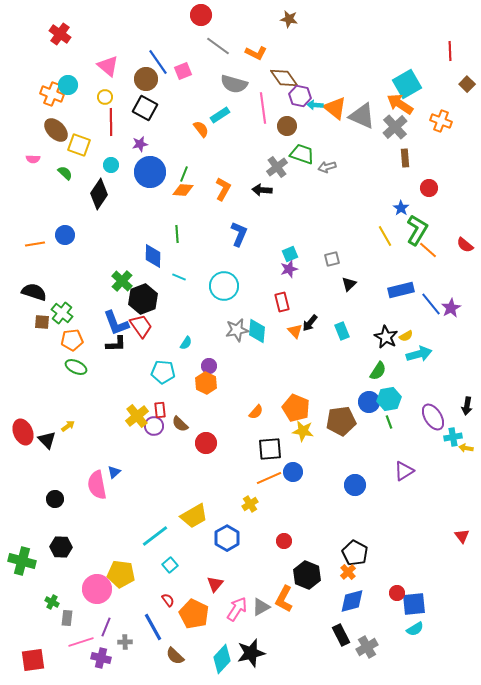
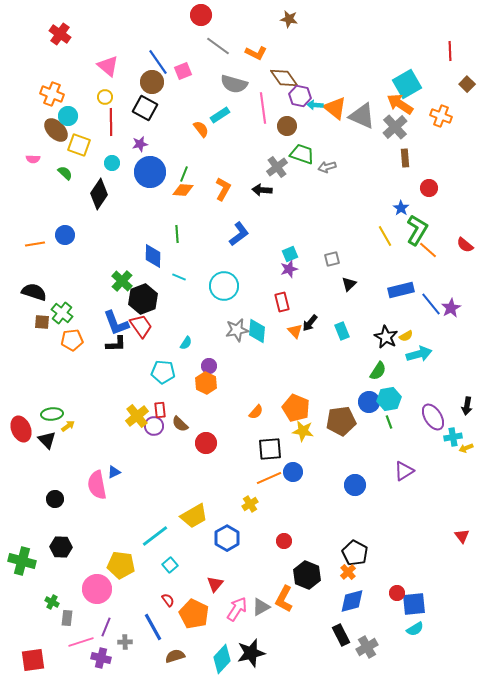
brown circle at (146, 79): moved 6 px right, 3 px down
cyan circle at (68, 85): moved 31 px down
orange cross at (441, 121): moved 5 px up
cyan circle at (111, 165): moved 1 px right, 2 px up
blue L-shape at (239, 234): rotated 30 degrees clockwise
green ellipse at (76, 367): moved 24 px left, 47 px down; rotated 30 degrees counterclockwise
red ellipse at (23, 432): moved 2 px left, 3 px up
yellow arrow at (466, 448): rotated 32 degrees counterclockwise
blue triangle at (114, 472): rotated 16 degrees clockwise
yellow pentagon at (121, 574): moved 9 px up
brown semicircle at (175, 656): rotated 120 degrees clockwise
